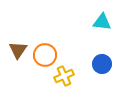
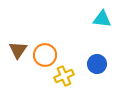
cyan triangle: moved 3 px up
blue circle: moved 5 px left
